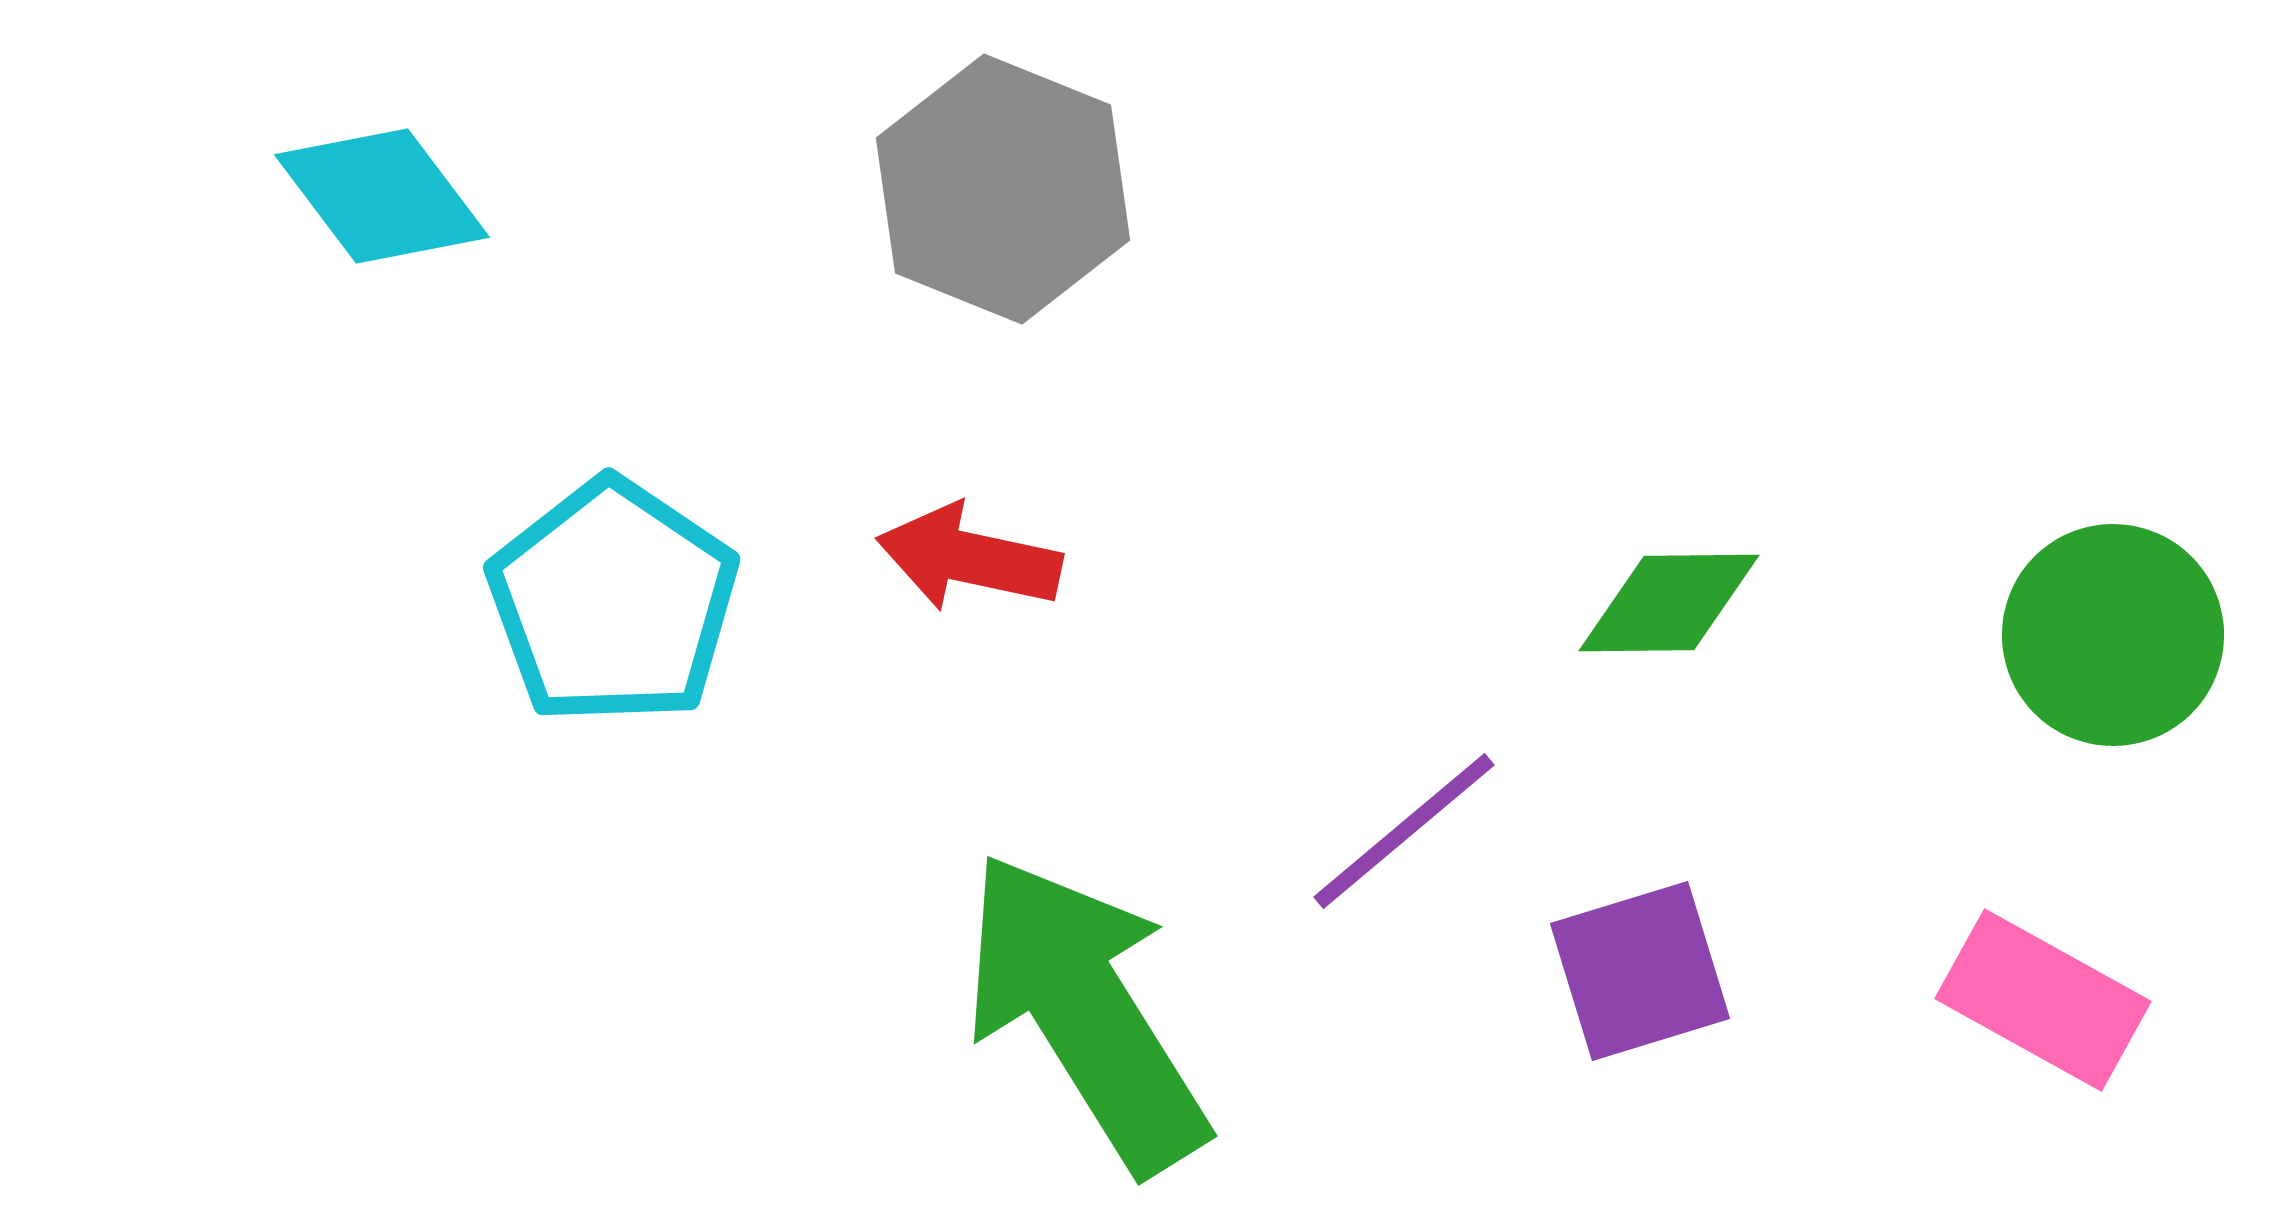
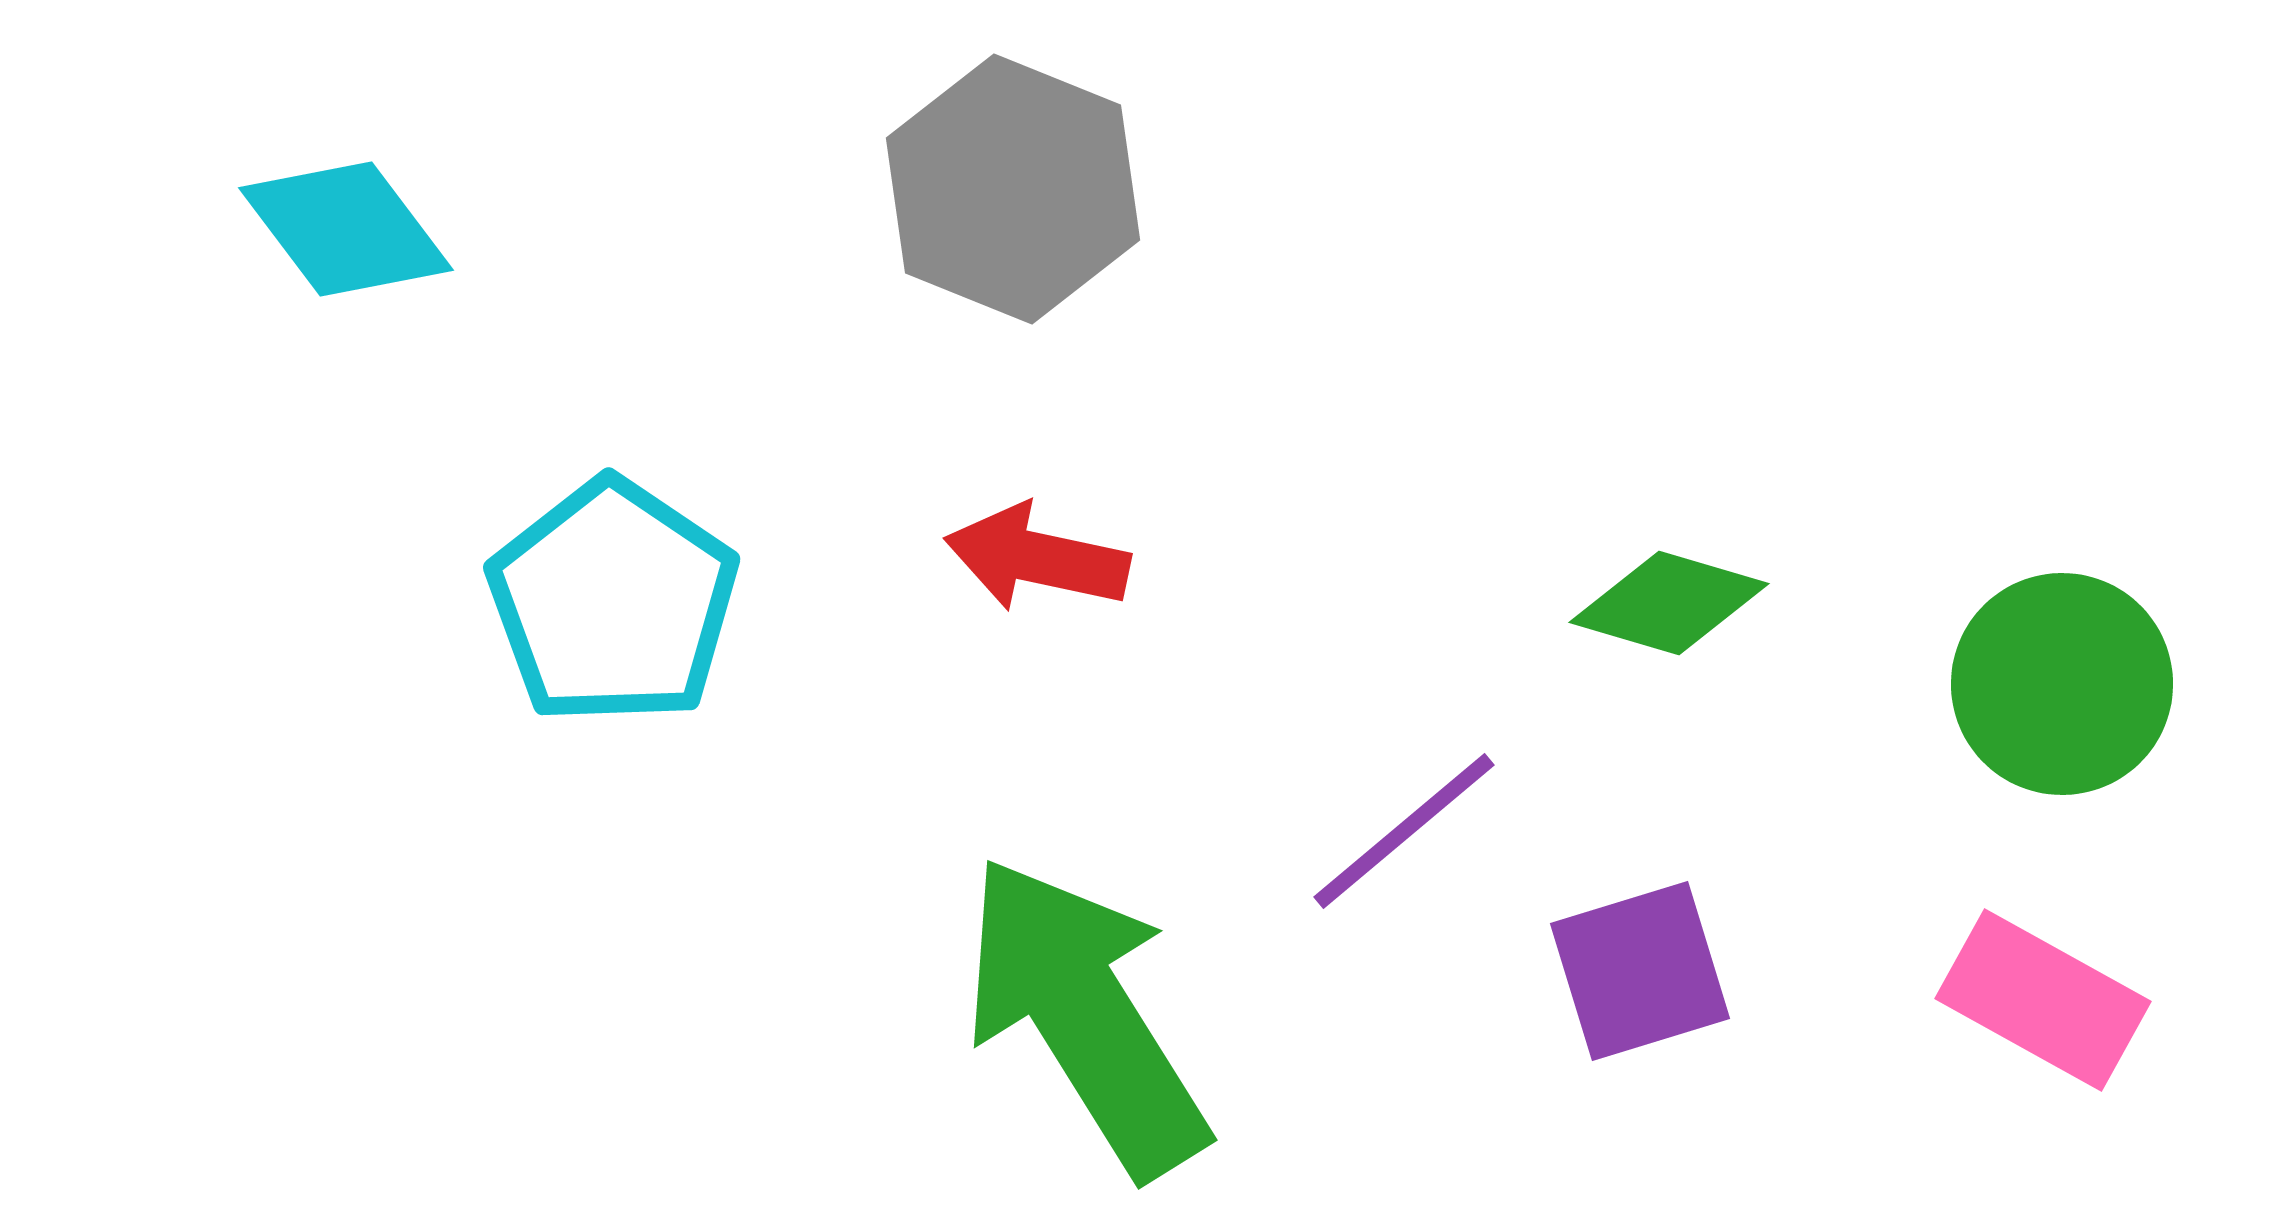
gray hexagon: moved 10 px right
cyan diamond: moved 36 px left, 33 px down
red arrow: moved 68 px right
green diamond: rotated 17 degrees clockwise
green circle: moved 51 px left, 49 px down
green arrow: moved 4 px down
